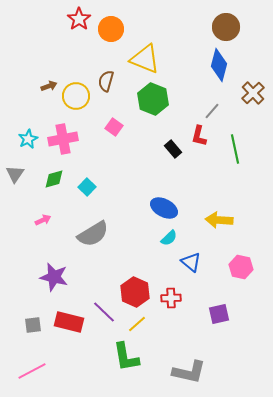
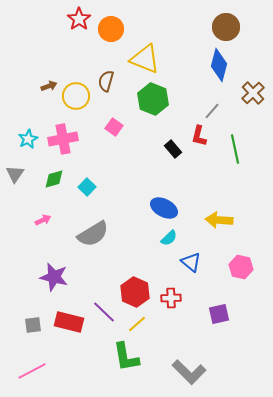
gray L-shape: rotated 32 degrees clockwise
